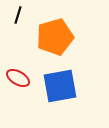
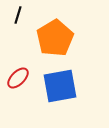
orange pentagon: moved 1 px down; rotated 15 degrees counterclockwise
red ellipse: rotated 75 degrees counterclockwise
